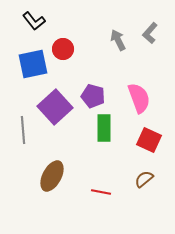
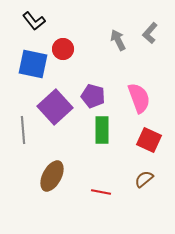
blue square: rotated 24 degrees clockwise
green rectangle: moved 2 px left, 2 px down
